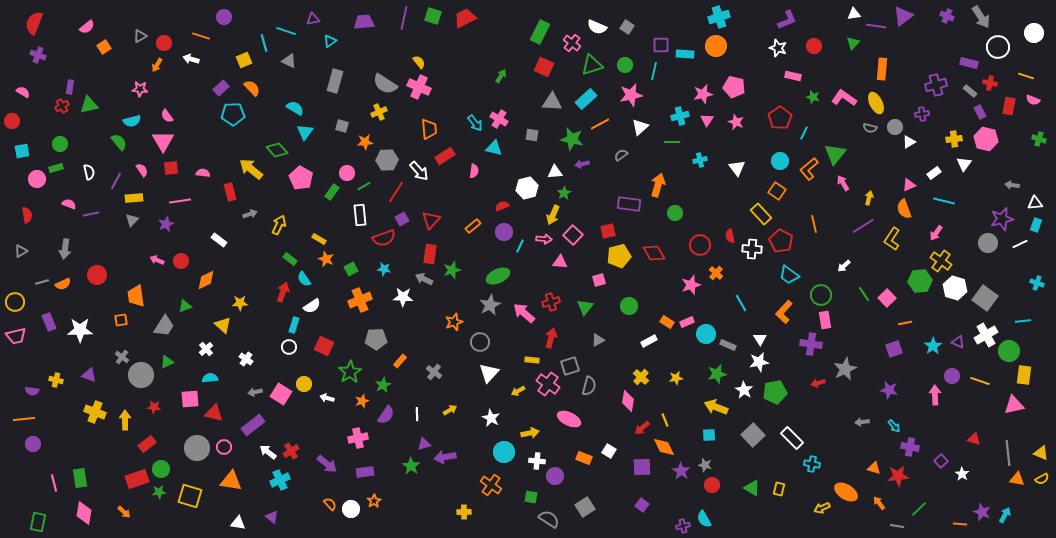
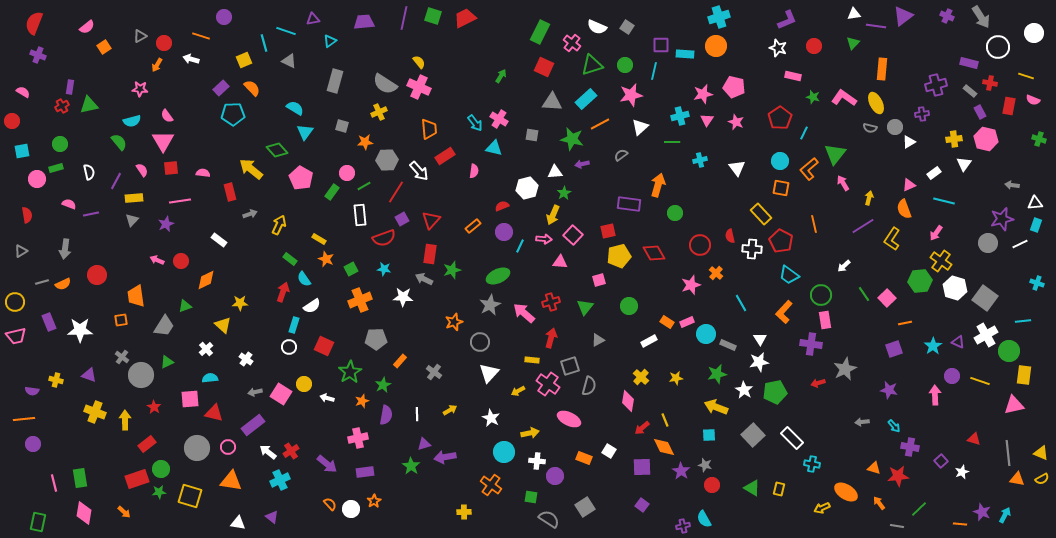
orange square at (777, 191): moved 4 px right, 3 px up; rotated 24 degrees counterclockwise
red star at (154, 407): rotated 24 degrees clockwise
purple semicircle at (386, 415): rotated 24 degrees counterclockwise
pink circle at (224, 447): moved 4 px right
white star at (962, 474): moved 2 px up; rotated 16 degrees clockwise
